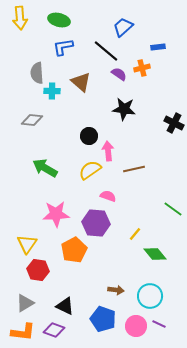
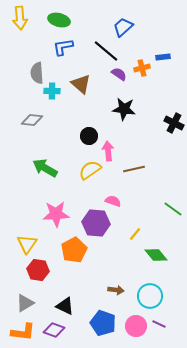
blue rectangle: moved 5 px right, 10 px down
brown triangle: moved 2 px down
pink semicircle: moved 5 px right, 5 px down
green diamond: moved 1 px right, 1 px down
blue pentagon: moved 4 px down
